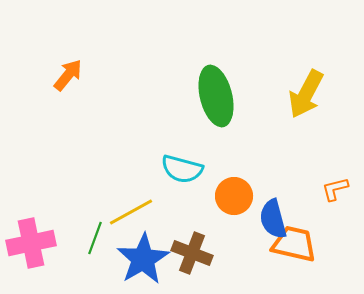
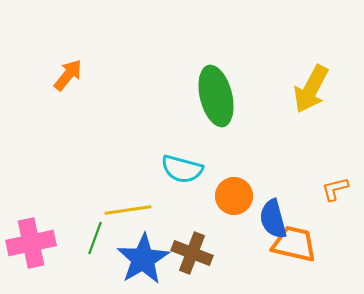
yellow arrow: moved 5 px right, 5 px up
yellow line: moved 3 px left, 2 px up; rotated 21 degrees clockwise
